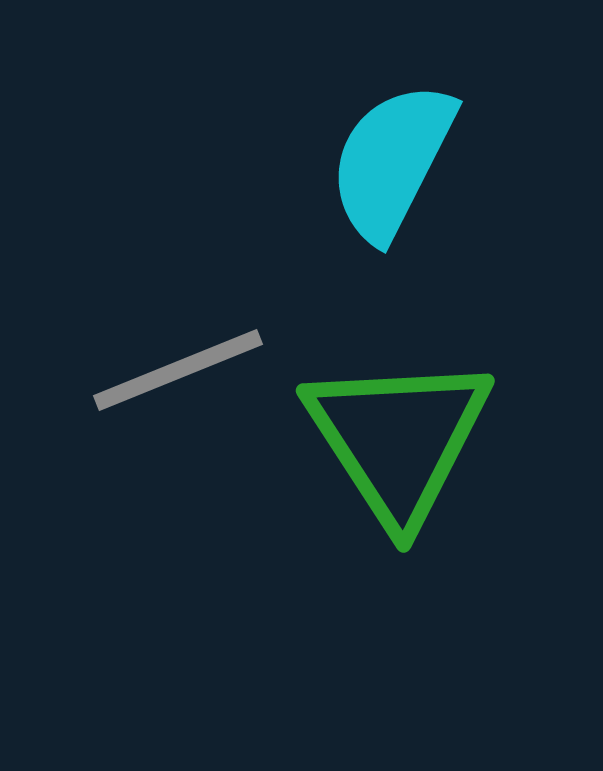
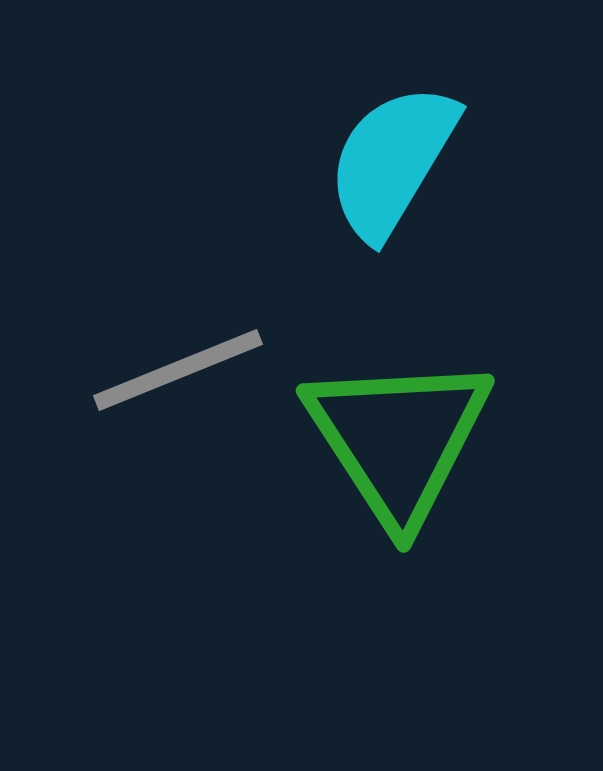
cyan semicircle: rotated 4 degrees clockwise
